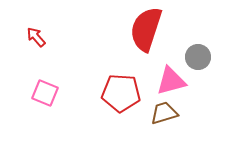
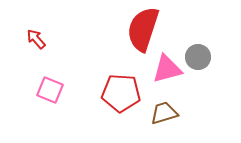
red semicircle: moved 3 px left
red arrow: moved 2 px down
pink triangle: moved 4 px left, 12 px up
pink square: moved 5 px right, 3 px up
